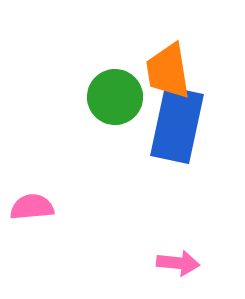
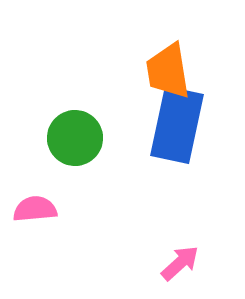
green circle: moved 40 px left, 41 px down
pink semicircle: moved 3 px right, 2 px down
pink arrow: moved 2 px right; rotated 48 degrees counterclockwise
